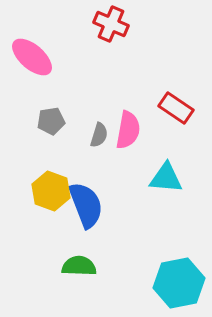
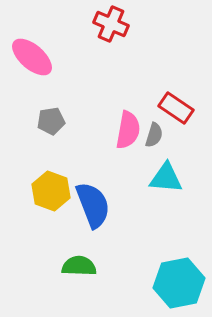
gray semicircle: moved 55 px right
blue semicircle: moved 7 px right
